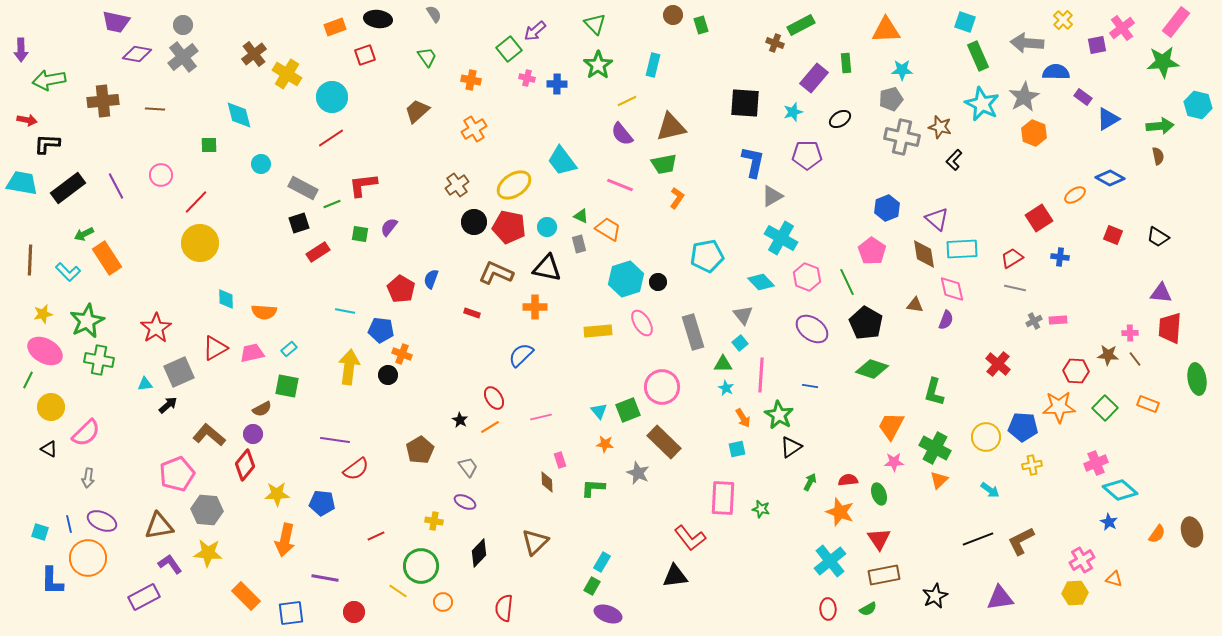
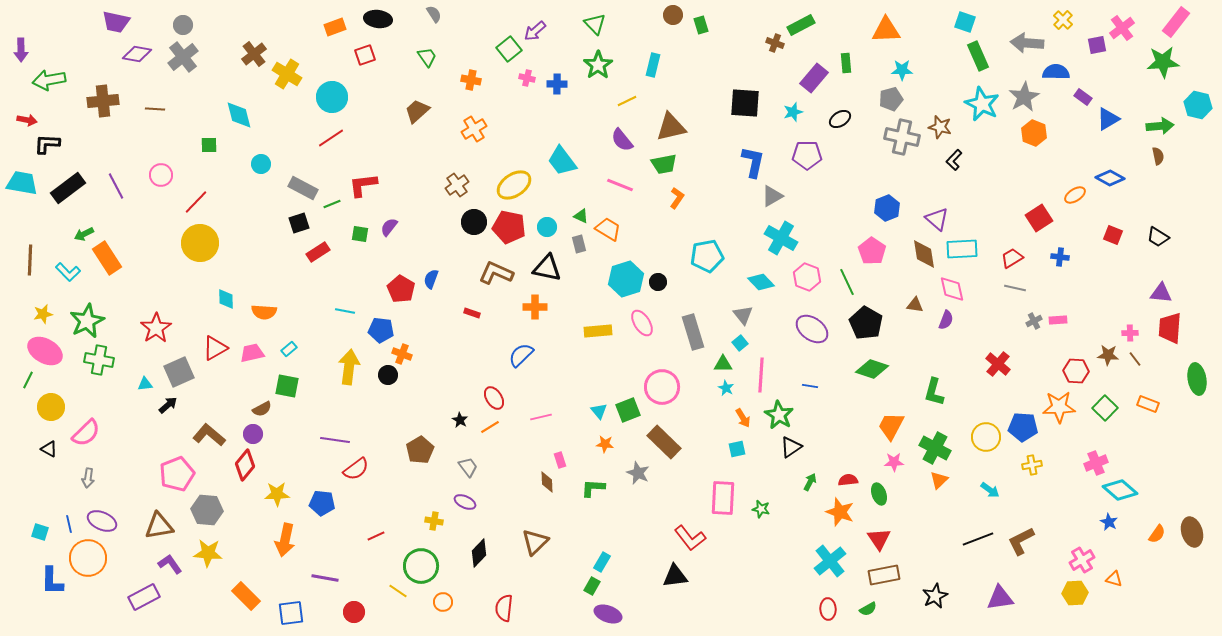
purple semicircle at (622, 134): moved 6 px down
